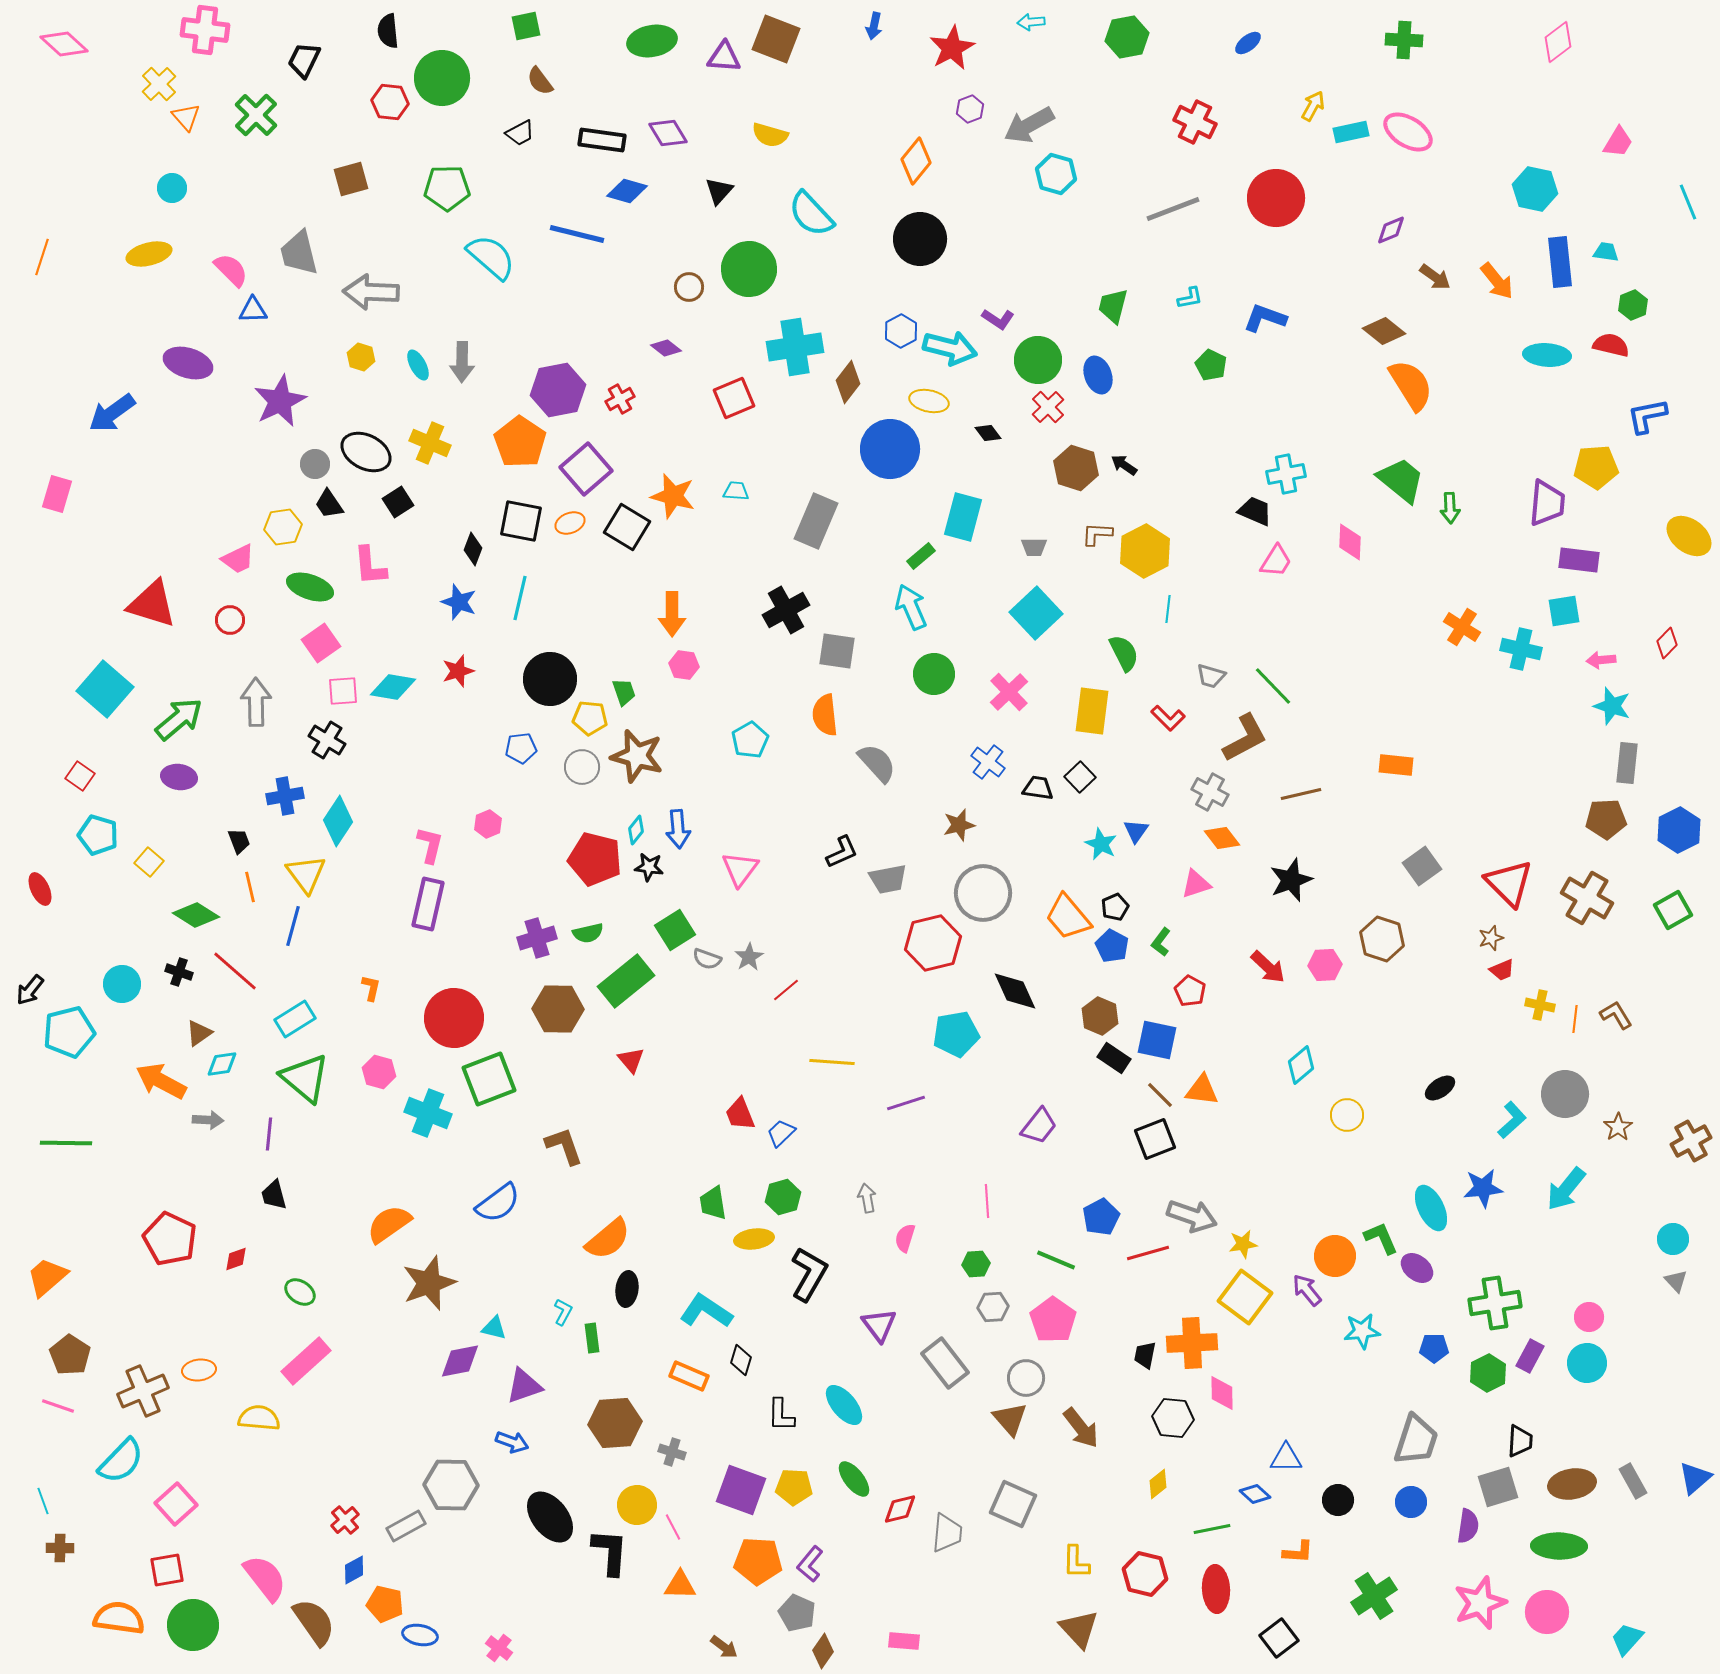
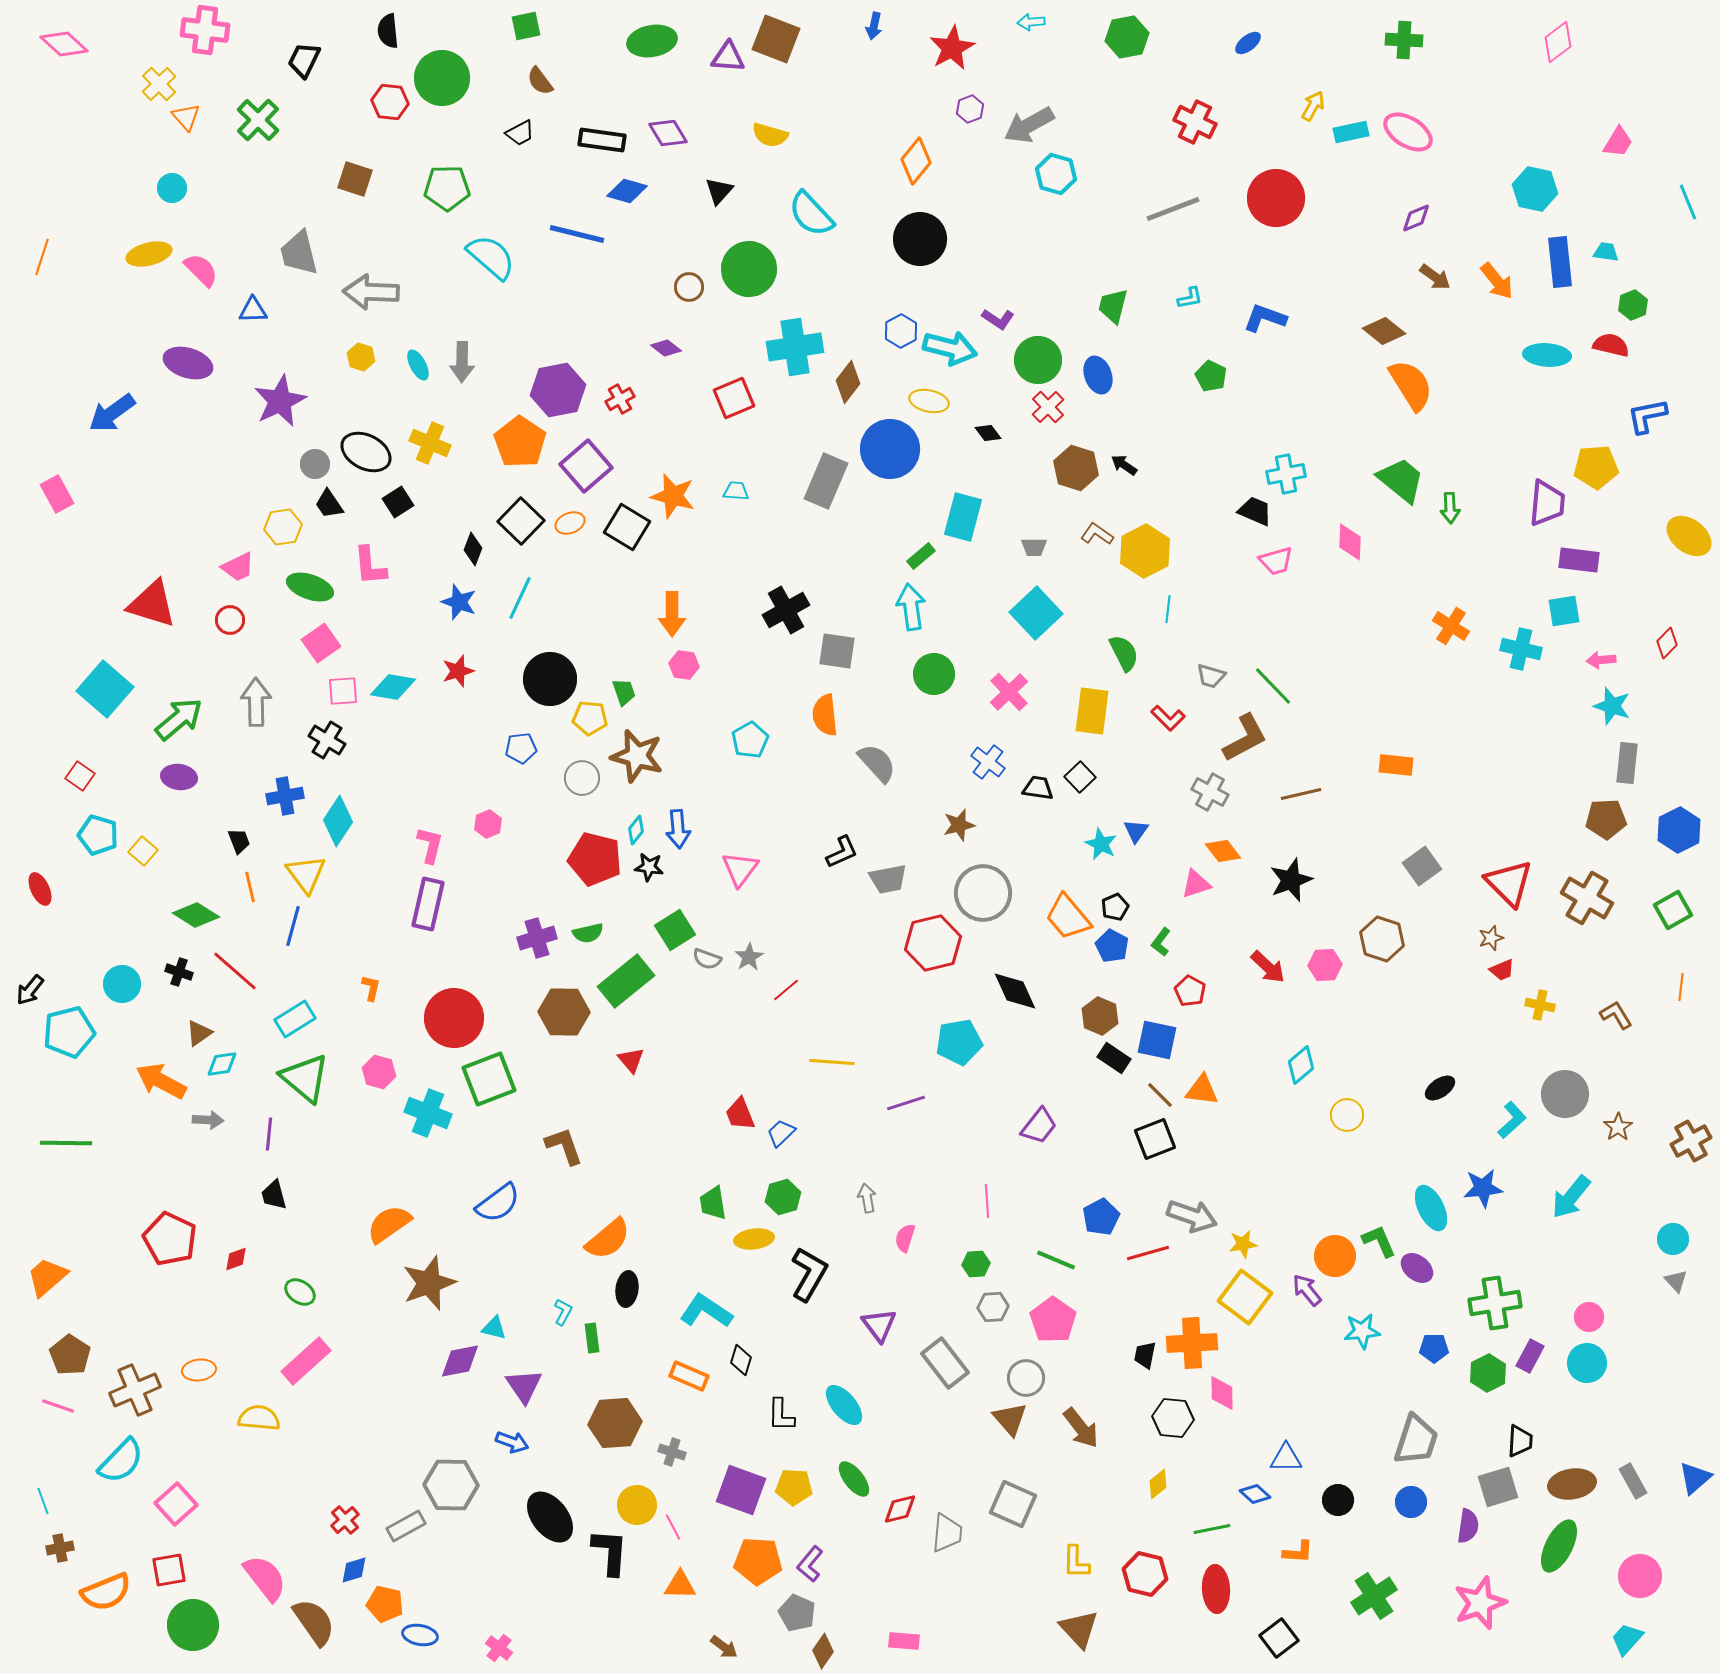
purple triangle at (724, 57): moved 4 px right
green cross at (256, 115): moved 2 px right, 5 px down
brown square at (351, 179): moved 4 px right; rotated 33 degrees clockwise
purple diamond at (1391, 230): moved 25 px right, 12 px up
pink semicircle at (231, 270): moved 30 px left
green pentagon at (1211, 365): moved 11 px down
purple square at (586, 469): moved 3 px up
pink rectangle at (57, 494): rotated 45 degrees counterclockwise
black square at (521, 521): rotated 33 degrees clockwise
gray rectangle at (816, 521): moved 10 px right, 40 px up
brown L-shape at (1097, 534): rotated 32 degrees clockwise
pink trapezoid at (238, 559): moved 8 px down
pink trapezoid at (1276, 561): rotated 42 degrees clockwise
cyan line at (520, 598): rotated 12 degrees clockwise
cyan arrow at (911, 607): rotated 15 degrees clockwise
orange cross at (1462, 627): moved 11 px left, 1 px up
gray circle at (582, 767): moved 11 px down
orange diamond at (1222, 838): moved 1 px right, 13 px down
yellow square at (149, 862): moved 6 px left, 11 px up
brown hexagon at (558, 1009): moved 6 px right, 3 px down
orange line at (1575, 1019): moved 106 px right, 32 px up
cyan pentagon at (956, 1034): moved 3 px right, 8 px down
cyan arrow at (1566, 1189): moved 5 px right, 8 px down
green L-shape at (1381, 1238): moved 2 px left, 3 px down
purple triangle at (524, 1386): rotated 45 degrees counterclockwise
brown cross at (143, 1391): moved 8 px left, 1 px up
green ellipse at (1559, 1546): rotated 64 degrees counterclockwise
brown cross at (60, 1548): rotated 12 degrees counterclockwise
red square at (167, 1570): moved 2 px right
blue diamond at (354, 1570): rotated 12 degrees clockwise
pink circle at (1547, 1612): moved 93 px right, 36 px up
orange semicircle at (119, 1618): moved 13 px left, 26 px up; rotated 150 degrees clockwise
